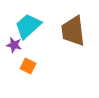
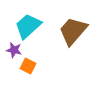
brown trapezoid: rotated 48 degrees clockwise
purple star: moved 5 px down
